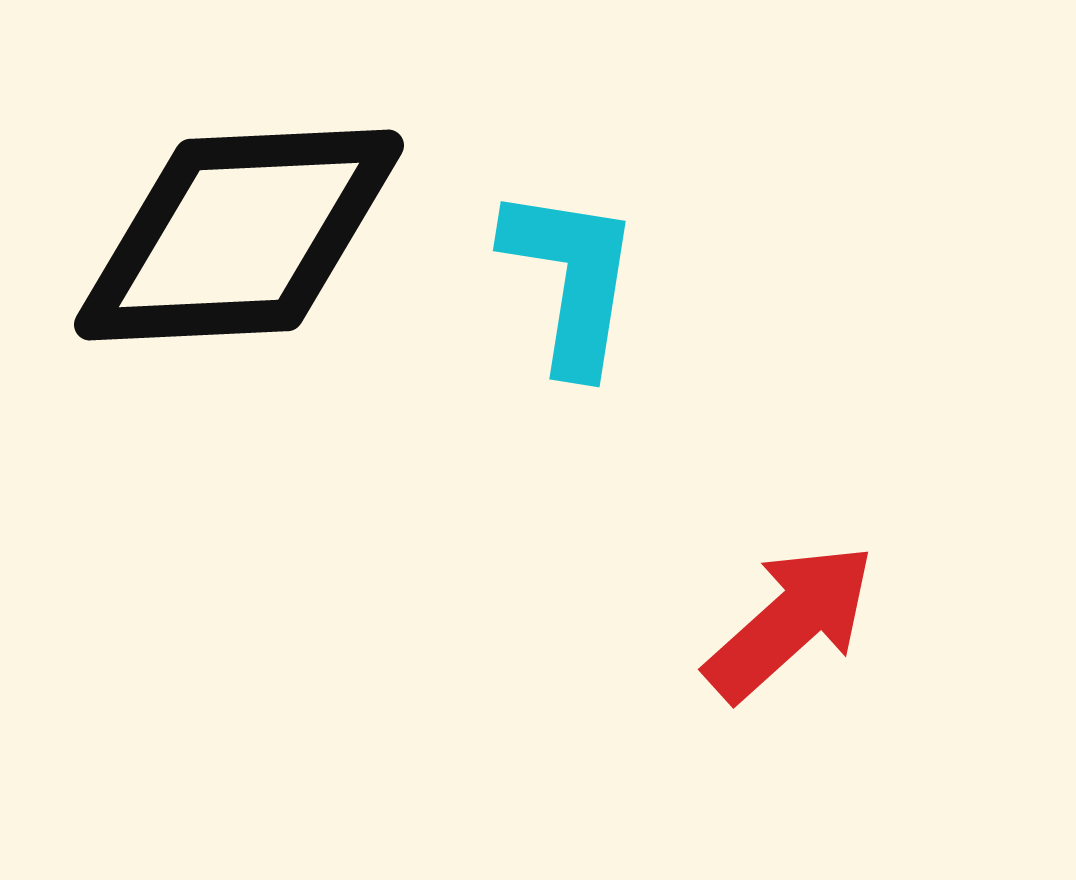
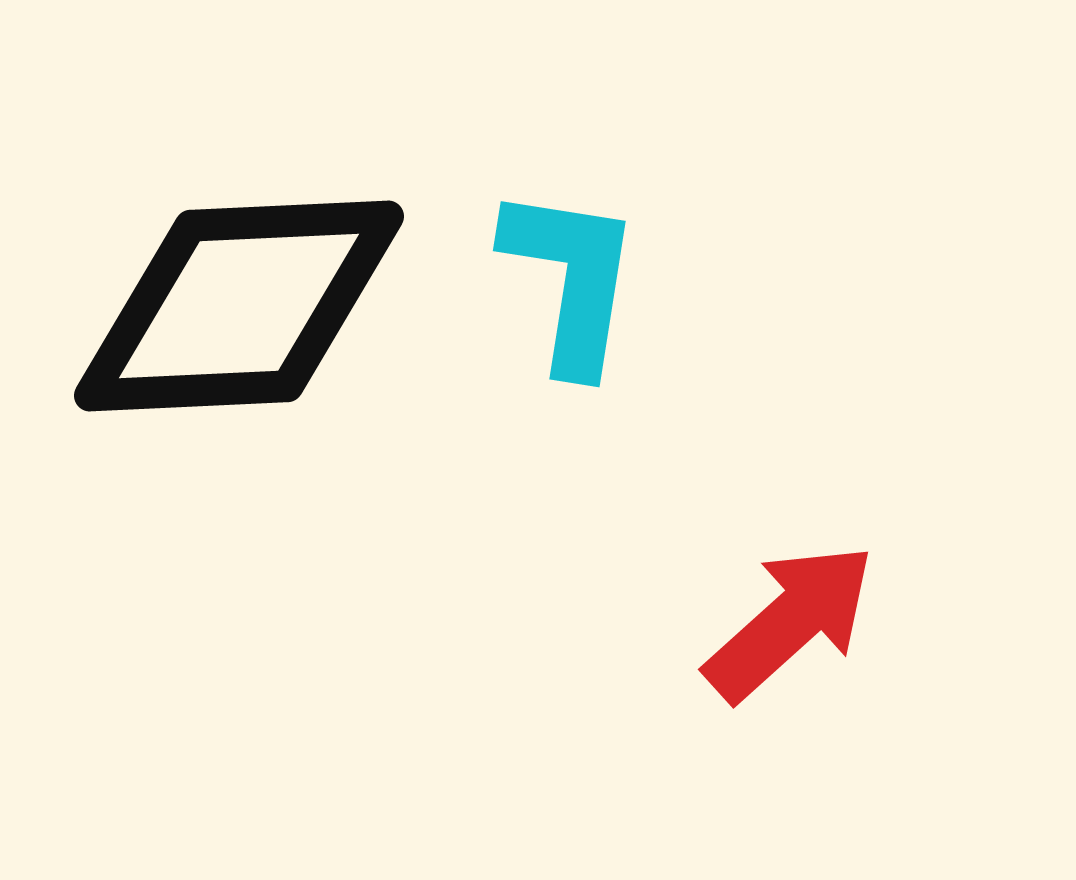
black diamond: moved 71 px down
